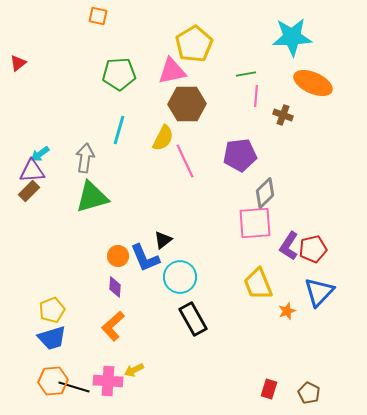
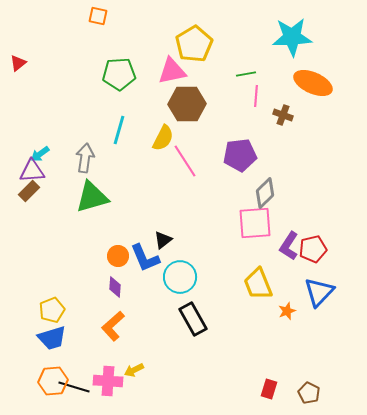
pink line at (185, 161): rotated 8 degrees counterclockwise
